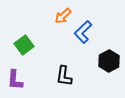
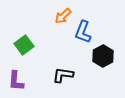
blue L-shape: rotated 25 degrees counterclockwise
black hexagon: moved 6 px left, 5 px up
black L-shape: moved 1 px left, 1 px up; rotated 90 degrees clockwise
purple L-shape: moved 1 px right, 1 px down
